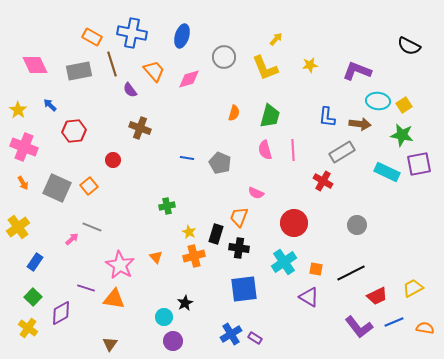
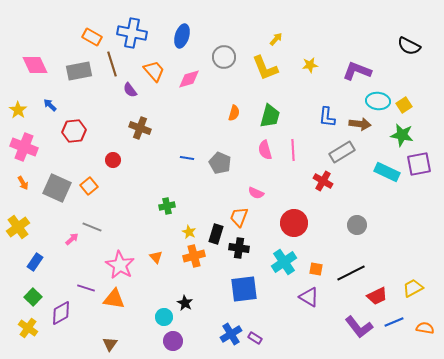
black star at (185, 303): rotated 14 degrees counterclockwise
